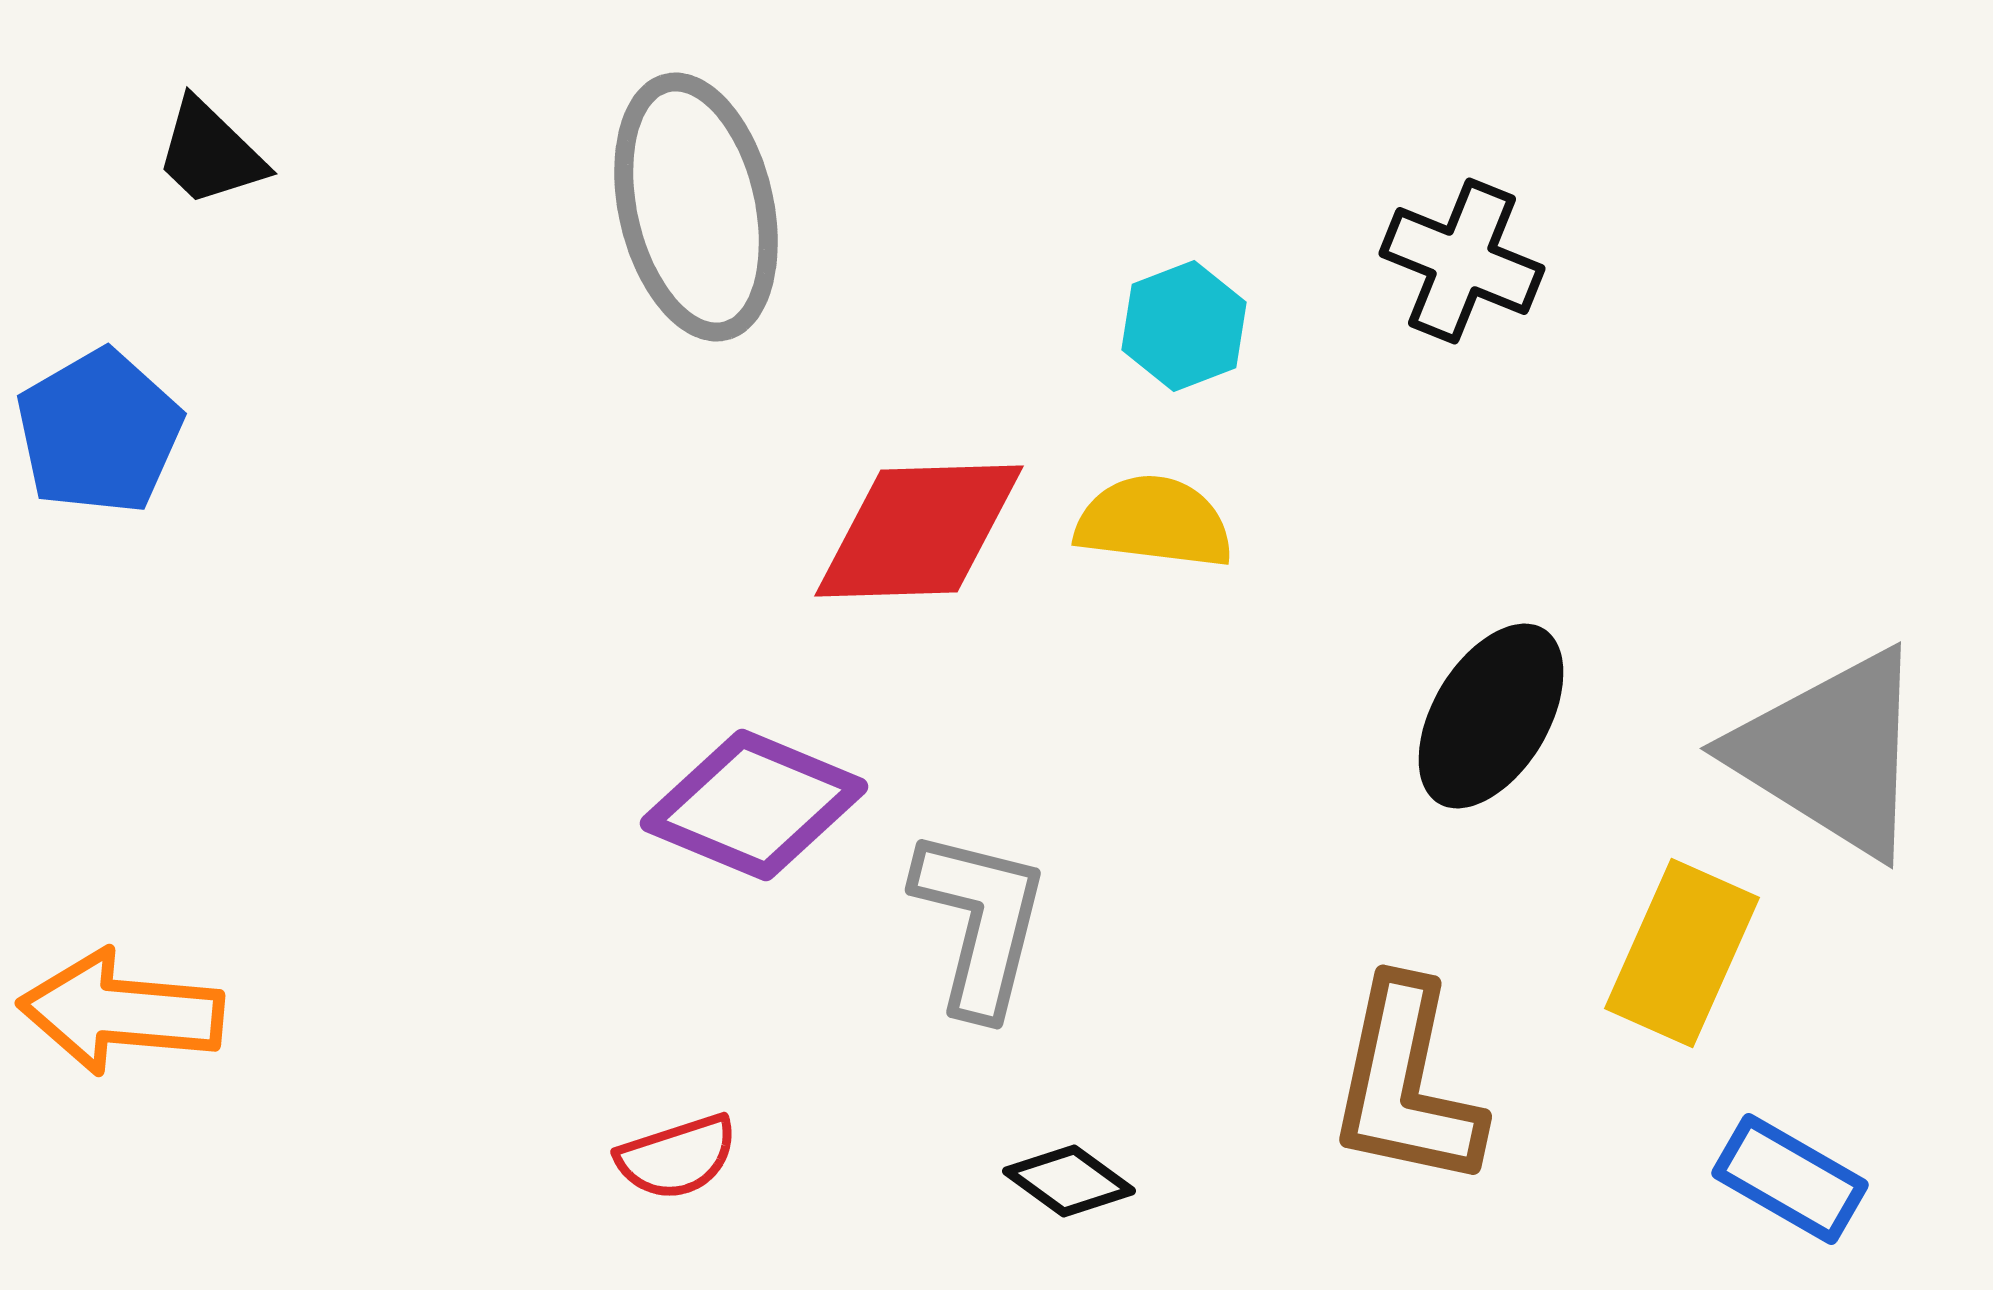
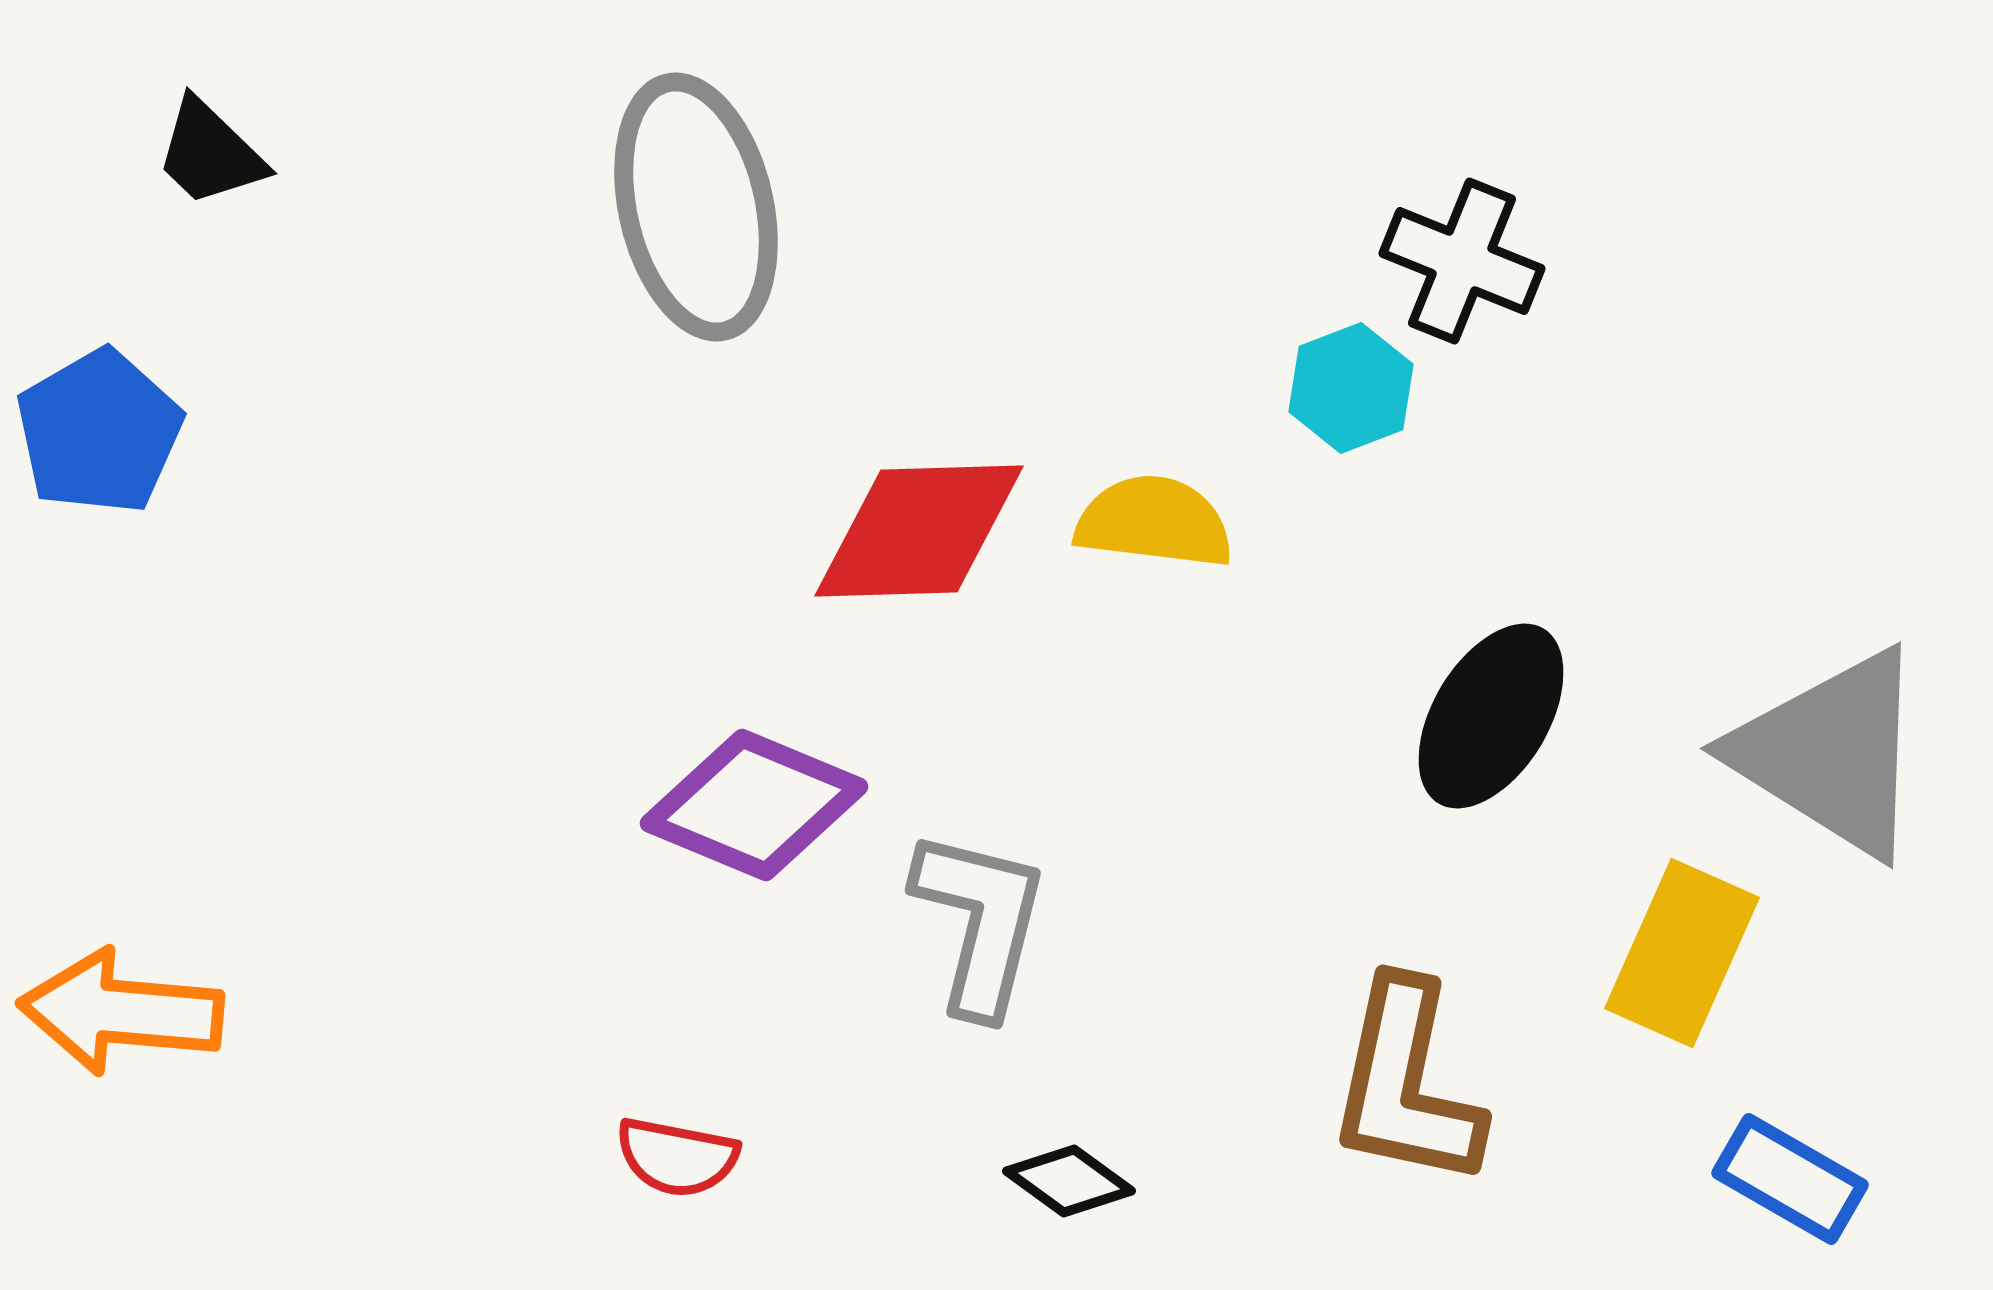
cyan hexagon: moved 167 px right, 62 px down
red semicircle: rotated 29 degrees clockwise
